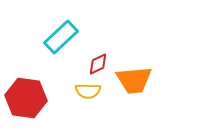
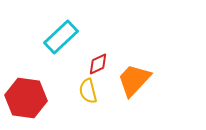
orange trapezoid: rotated 138 degrees clockwise
yellow semicircle: rotated 75 degrees clockwise
